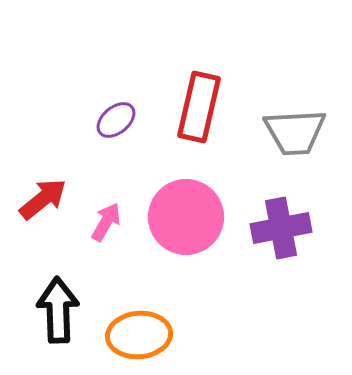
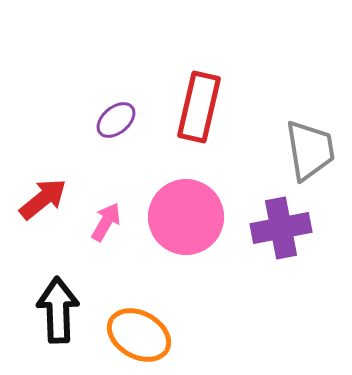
gray trapezoid: moved 15 px right, 18 px down; rotated 96 degrees counterclockwise
orange ellipse: rotated 34 degrees clockwise
